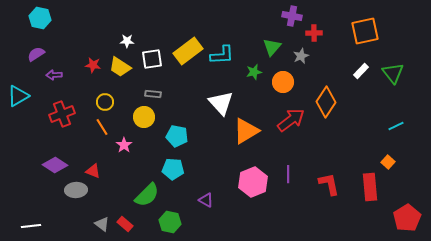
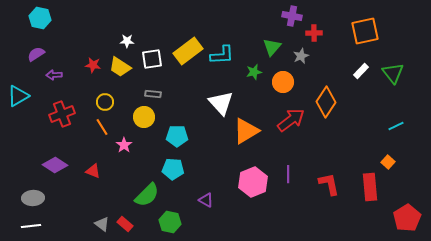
cyan pentagon at (177, 136): rotated 10 degrees counterclockwise
gray ellipse at (76, 190): moved 43 px left, 8 px down
